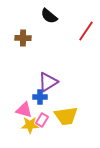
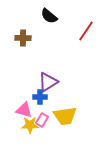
yellow trapezoid: moved 1 px left
